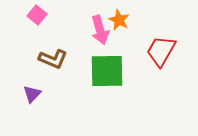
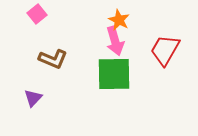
pink square: moved 1 px up; rotated 12 degrees clockwise
pink arrow: moved 15 px right, 11 px down
red trapezoid: moved 4 px right, 1 px up
green square: moved 7 px right, 3 px down
purple triangle: moved 1 px right, 4 px down
